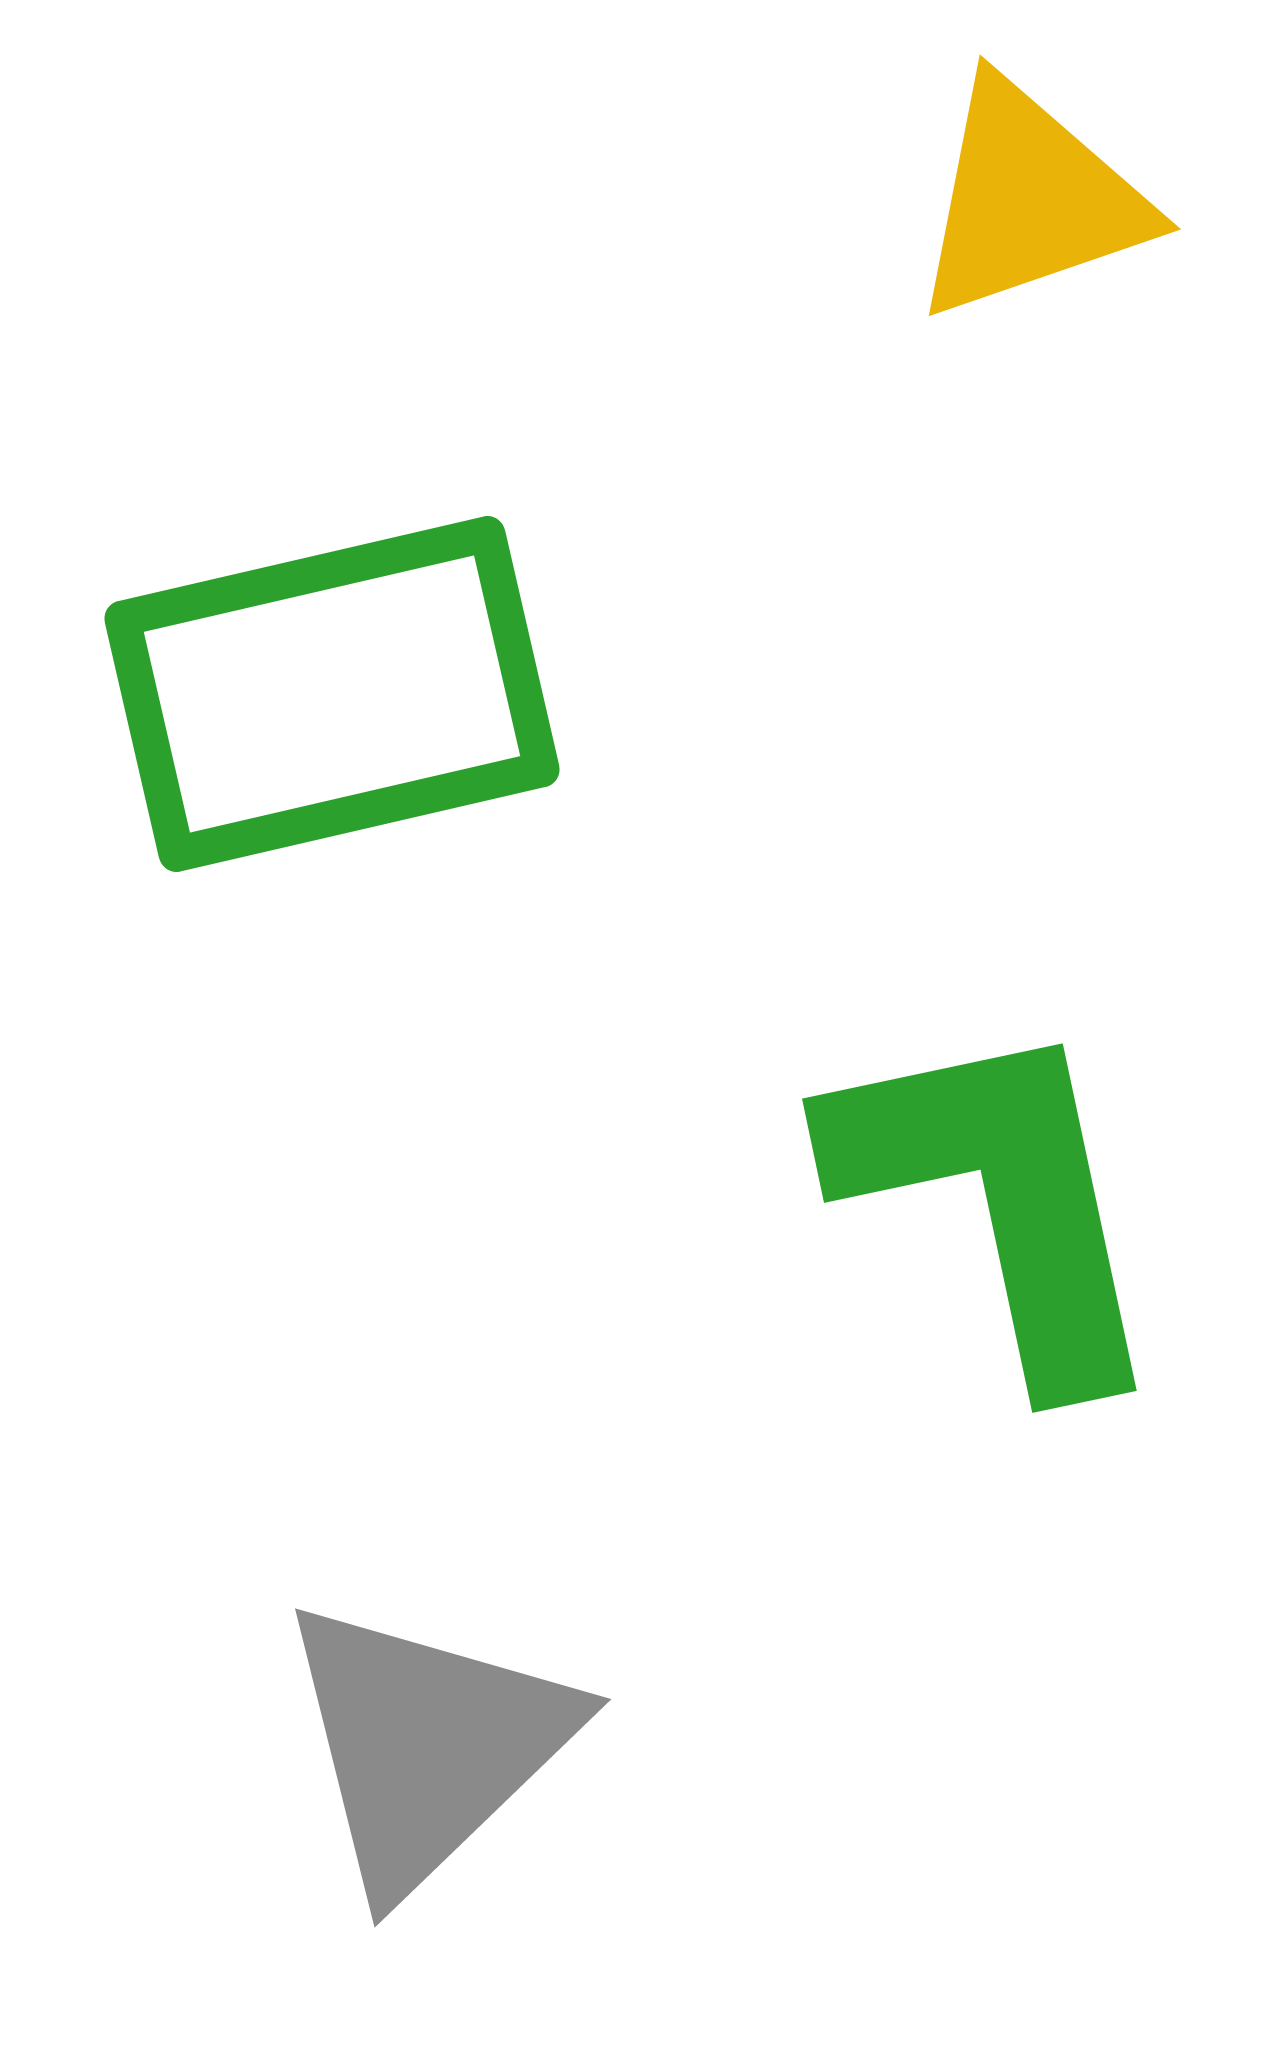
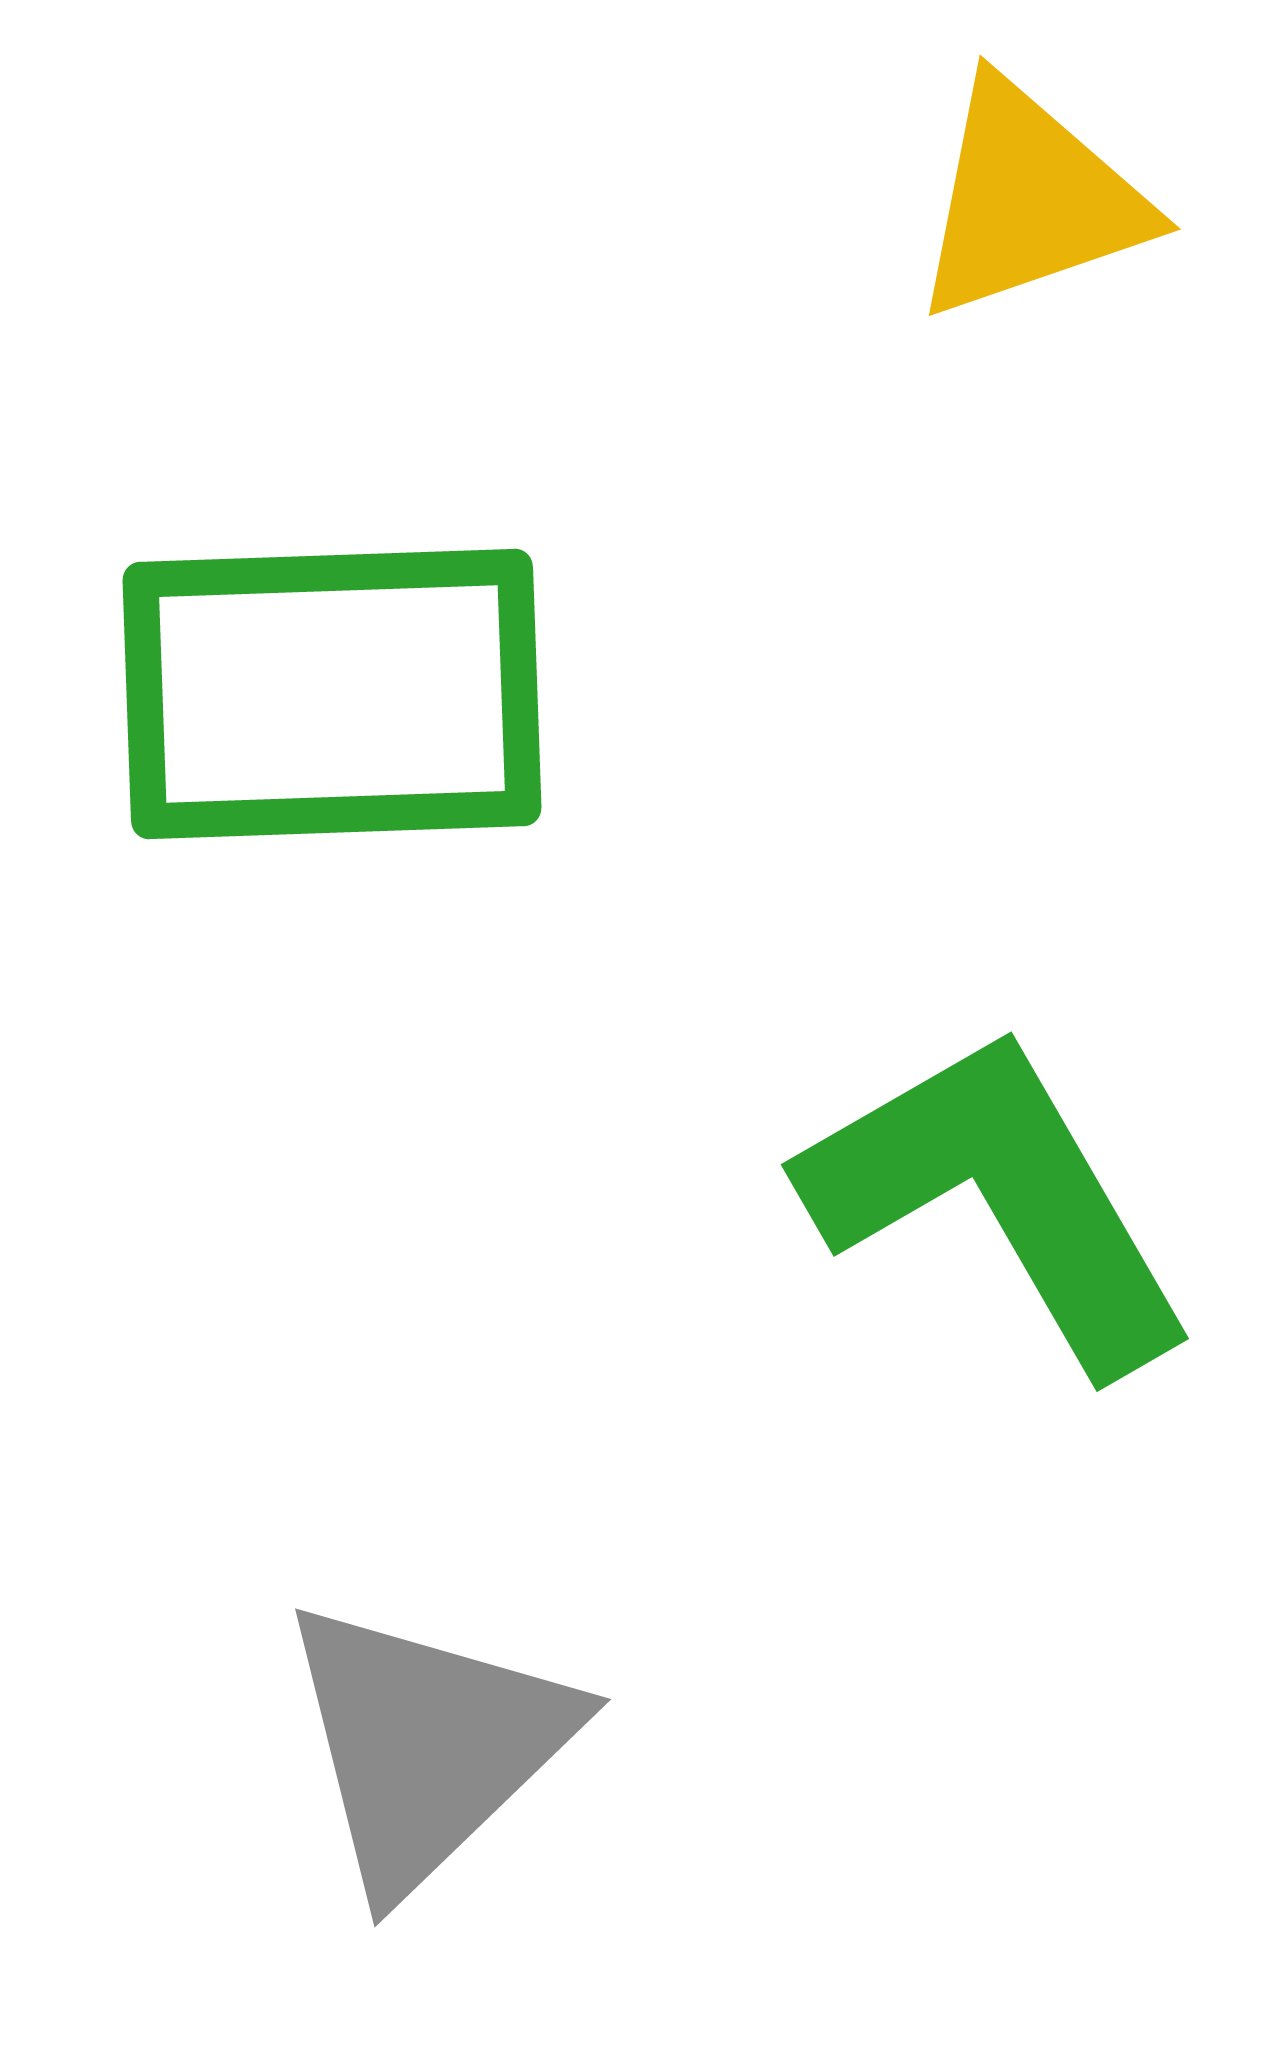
green rectangle: rotated 11 degrees clockwise
green L-shape: rotated 18 degrees counterclockwise
